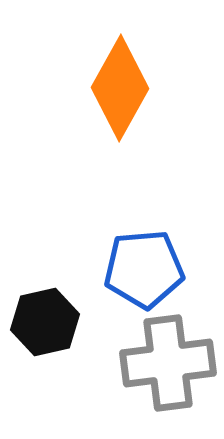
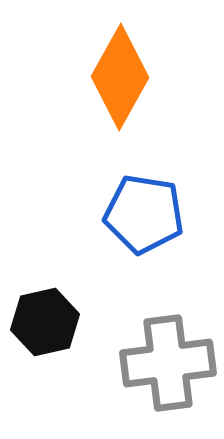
orange diamond: moved 11 px up
blue pentagon: moved 55 px up; rotated 14 degrees clockwise
